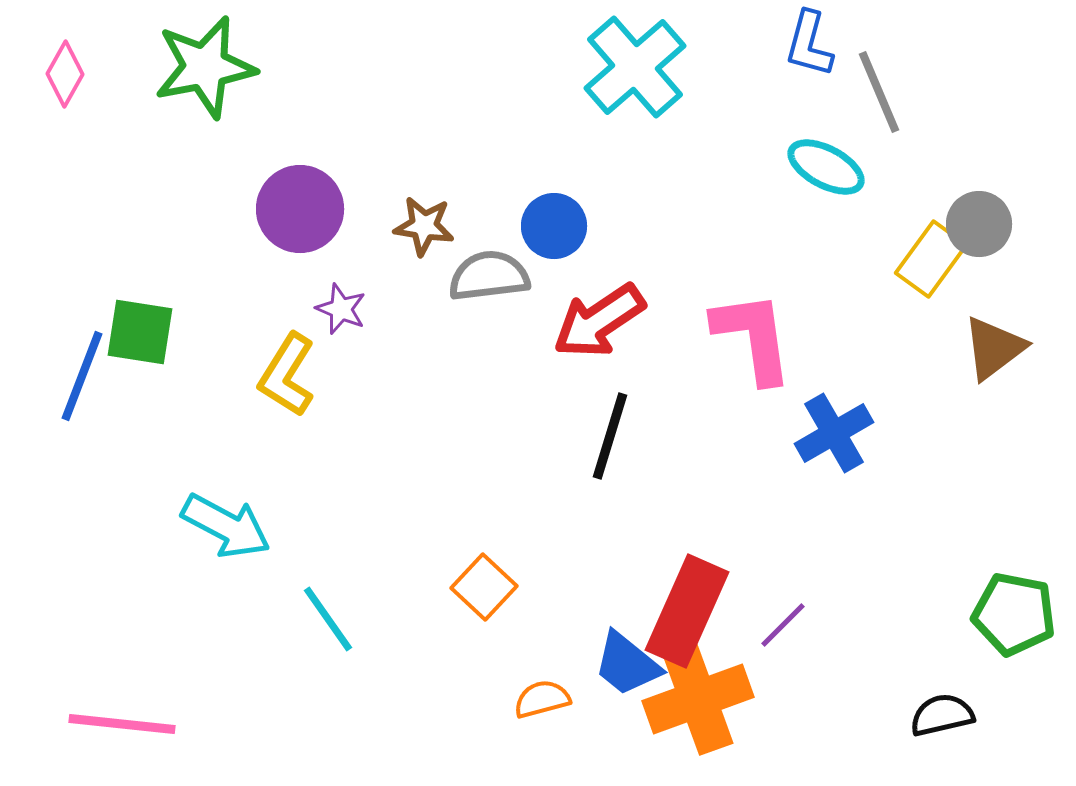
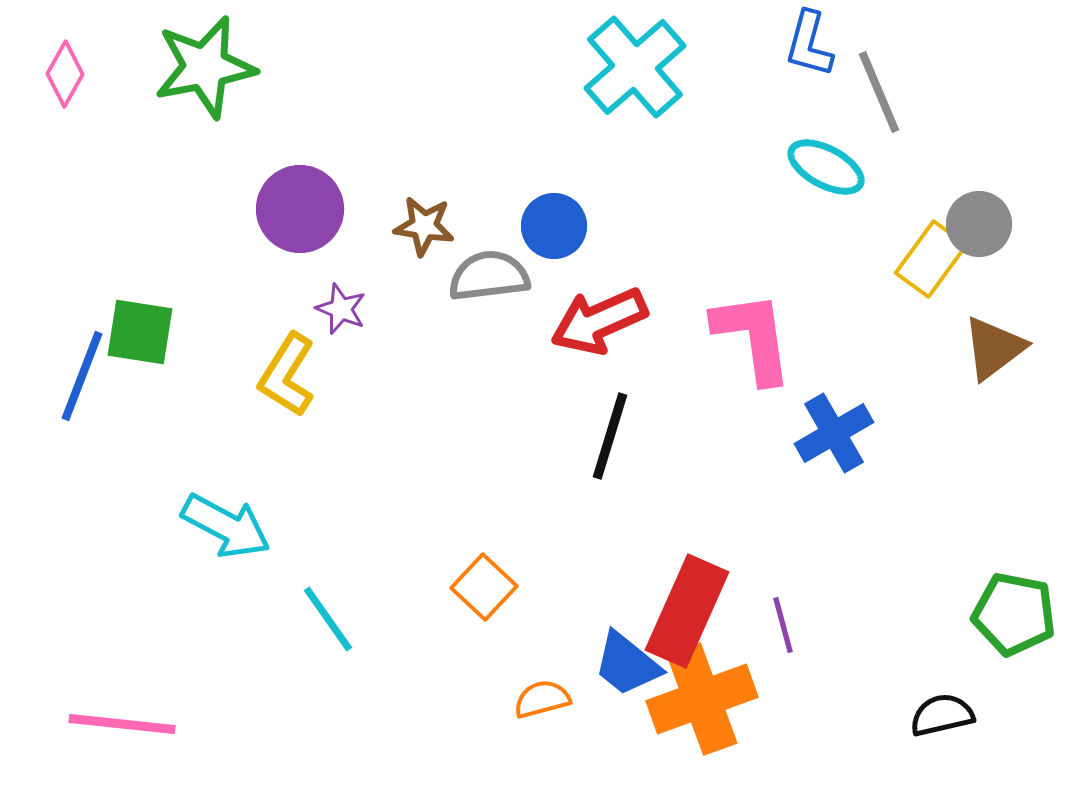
red arrow: rotated 10 degrees clockwise
purple line: rotated 60 degrees counterclockwise
orange cross: moved 4 px right
